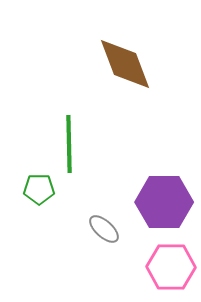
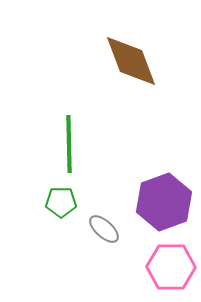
brown diamond: moved 6 px right, 3 px up
green pentagon: moved 22 px right, 13 px down
purple hexagon: rotated 20 degrees counterclockwise
